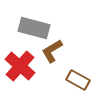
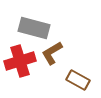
brown L-shape: moved 2 px down
red cross: moved 5 px up; rotated 32 degrees clockwise
